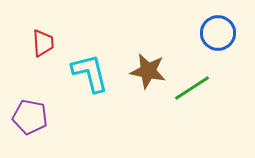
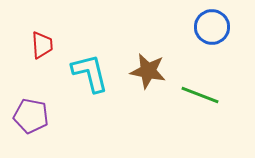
blue circle: moved 6 px left, 6 px up
red trapezoid: moved 1 px left, 2 px down
green line: moved 8 px right, 7 px down; rotated 54 degrees clockwise
purple pentagon: moved 1 px right, 1 px up
